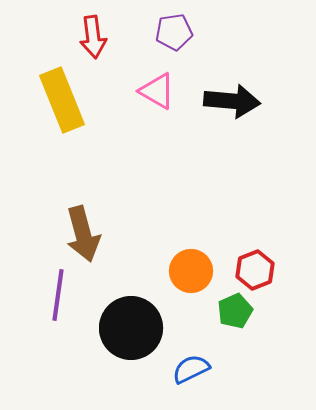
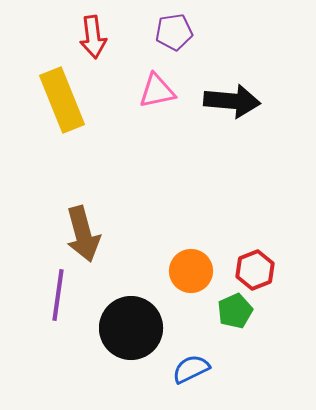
pink triangle: rotated 42 degrees counterclockwise
